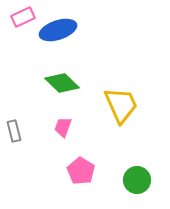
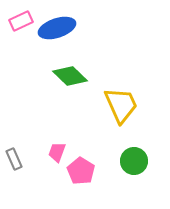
pink rectangle: moved 2 px left, 4 px down
blue ellipse: moved 1 px left, 2 px up
green diamond: moved 8 px right, 7 px up
pink trapezoid: moved 6 px left, 25 px down
gray rectangle: moved 28 px down; rotated 10 degrees counterclockwise
green circle: moved 3 px left, 19 px up
